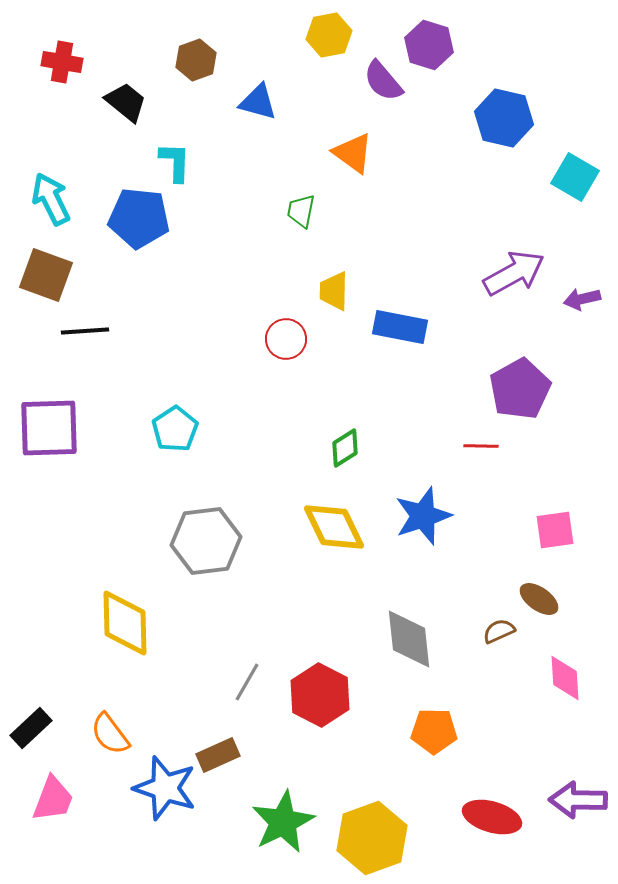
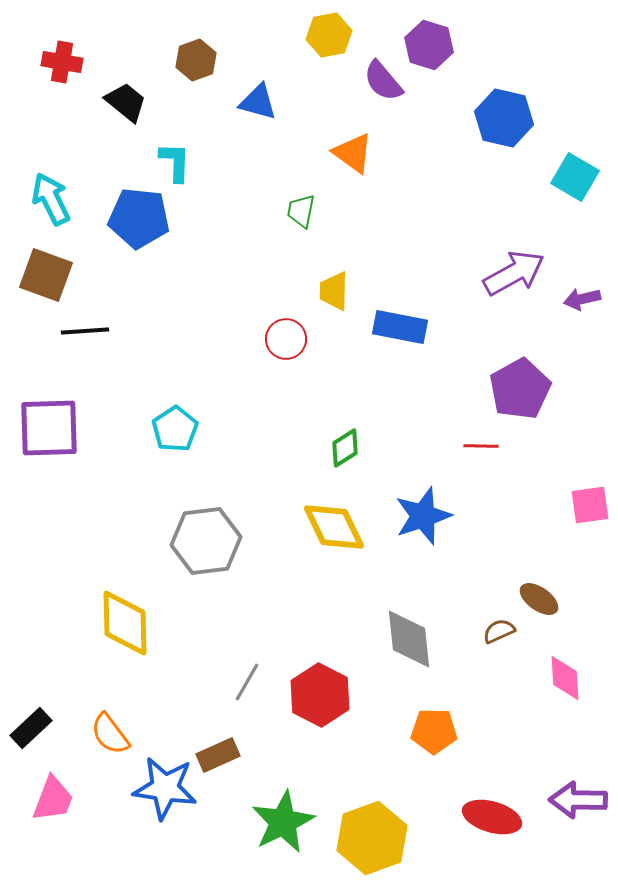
pink square at (555, 530): moved 35 px right, 25 px up
blue star at (165, 788): rotated 10 degrees counterclockwise
